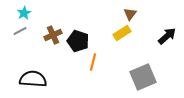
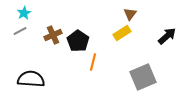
black pentagon: rotated 15 degrees clockwise
black semicircle: moved 2 px left
